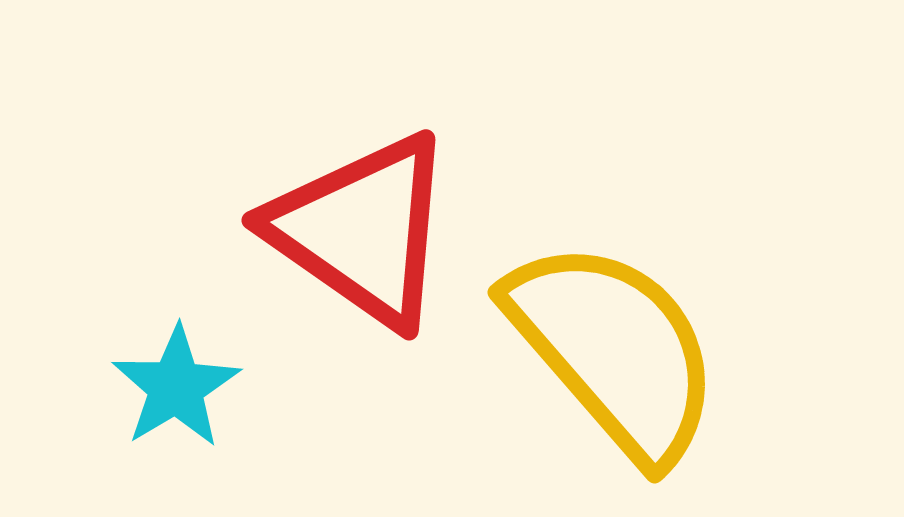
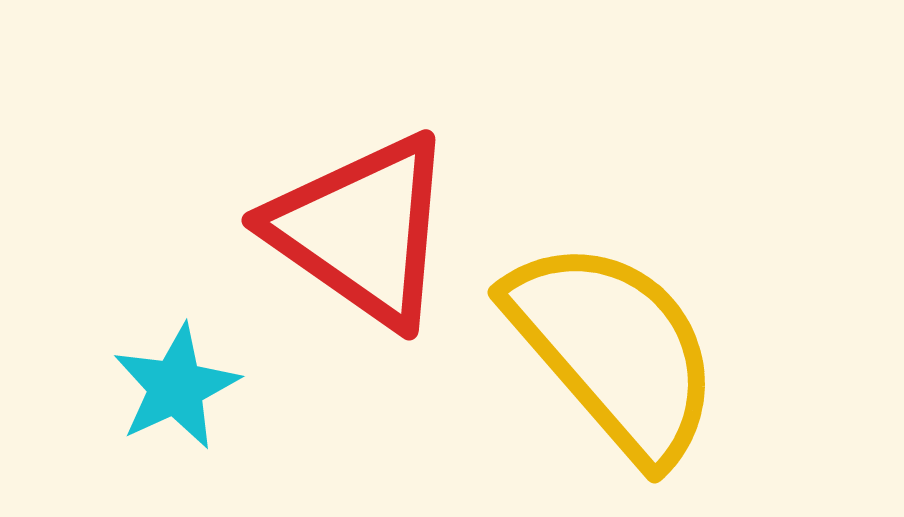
cyan star: rotated 6 degrees clockwise
